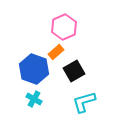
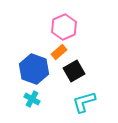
orange rectangle: moved 3 px right
cyan cross: moved 2 px left
